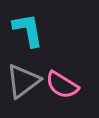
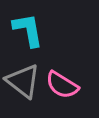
gray triangle: rotated 45 degrees counterclockwise
